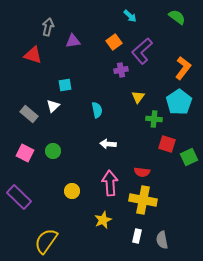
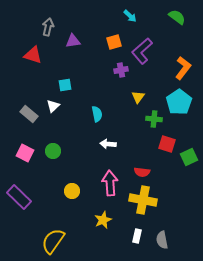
orange square: rotated 21 degrees clockwise
cyan semicircle: moved 4 px down
yellow semicircle: moved 7 px right
